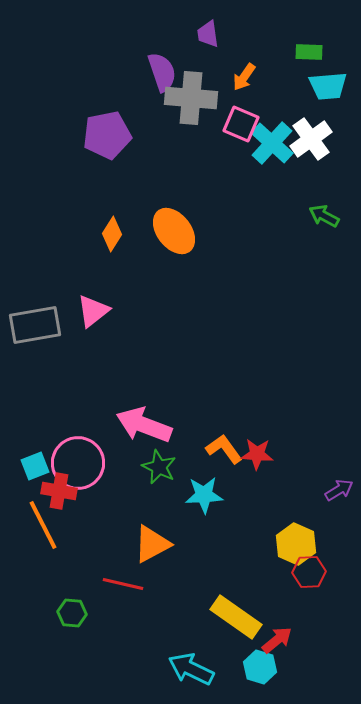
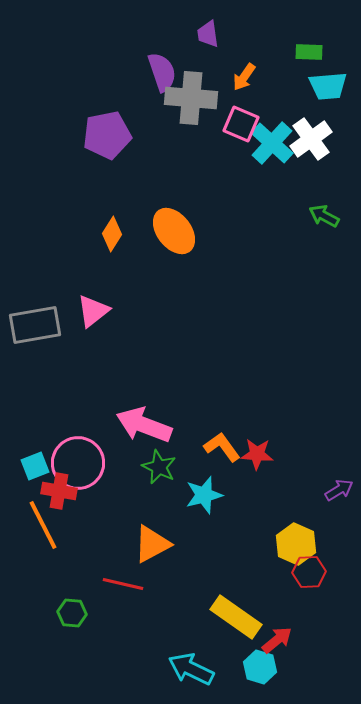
orange L-shape: moved 2 px left, 2 px up
cyan star: rotated 12 degrees counterclockwise
